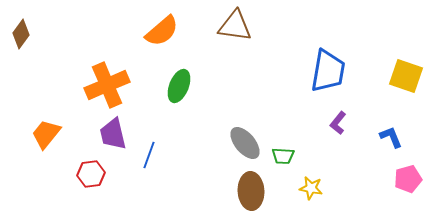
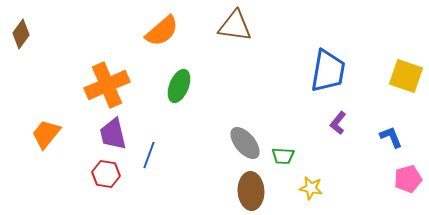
red hexagon: moved 15 px right; rotated 16 degrees clockwise
